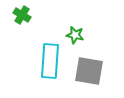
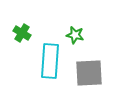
green cross: moved 18 px down
gray square: moved 2 px down; rotated 12 degrees counterclockwise
